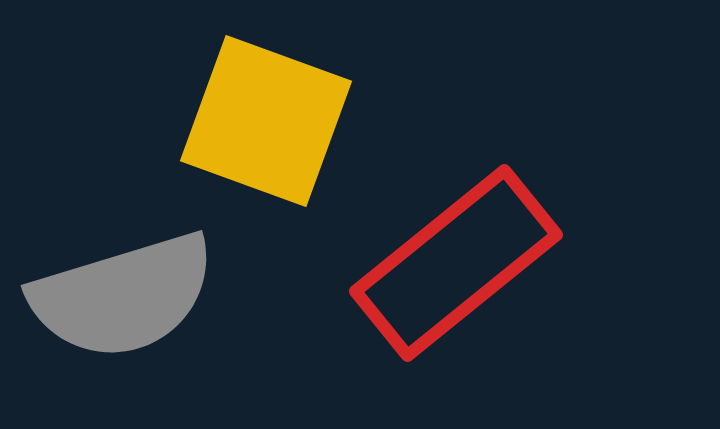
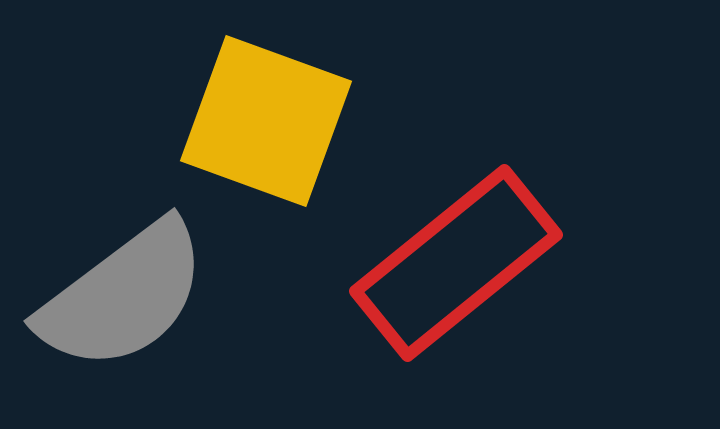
gray semicircle: rotated 20 degrees counterclockwise
